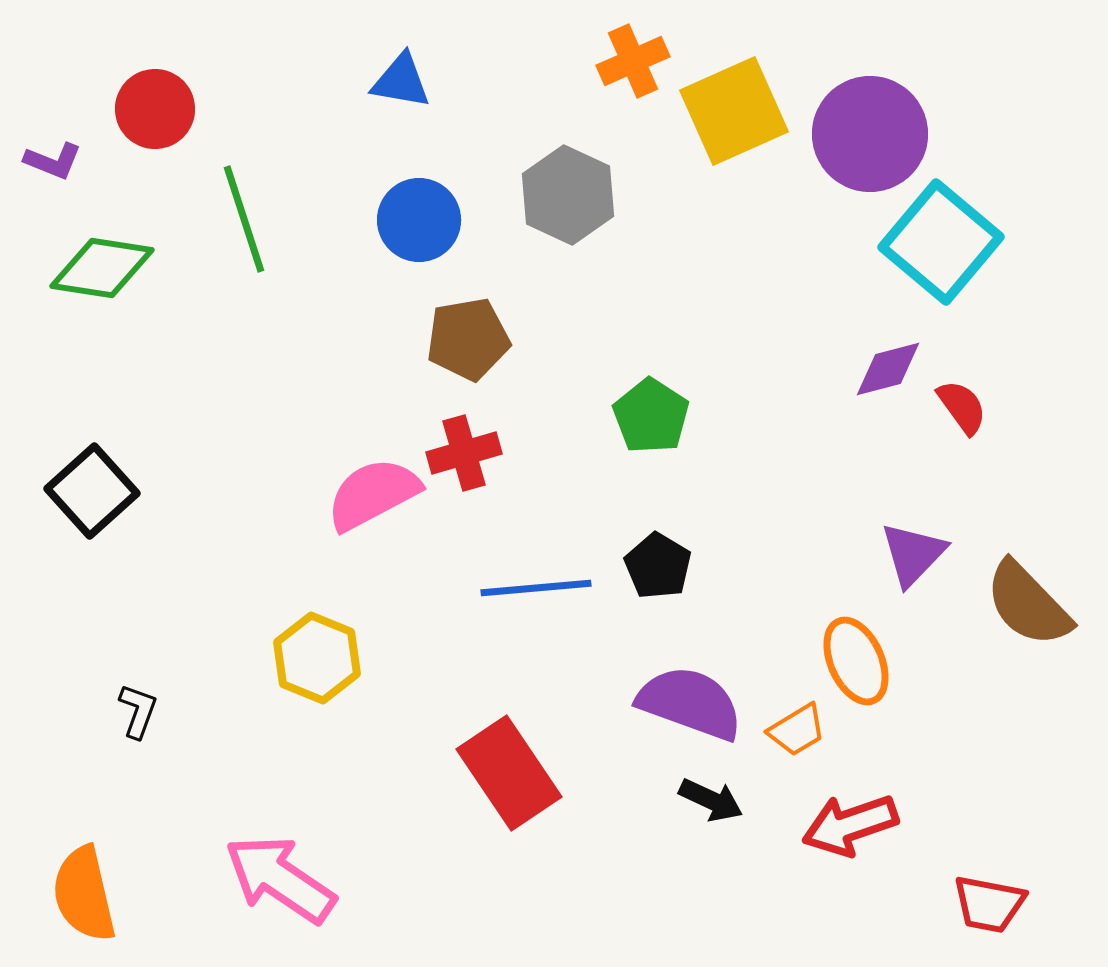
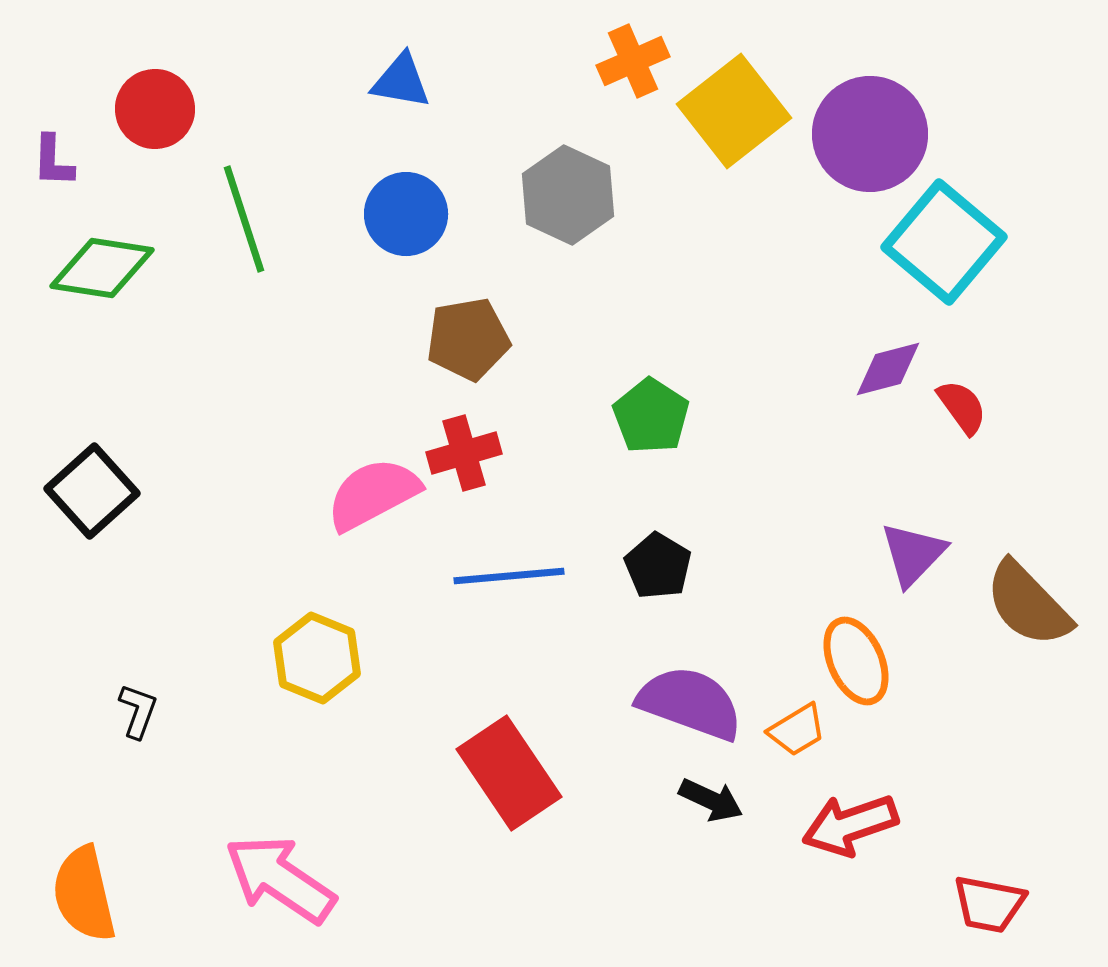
yellow square: rotated 14 degrees counterclockwise
purple L-shape: rotated 70 degrees clockwise
blue circle: moved 13 px left, 6 px up
cyan square: moved 3 px right
blue line: moved 27 px left, 12 px up
